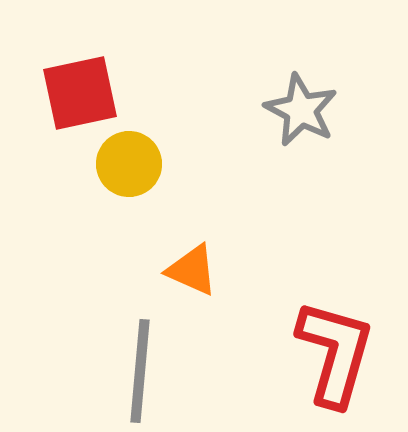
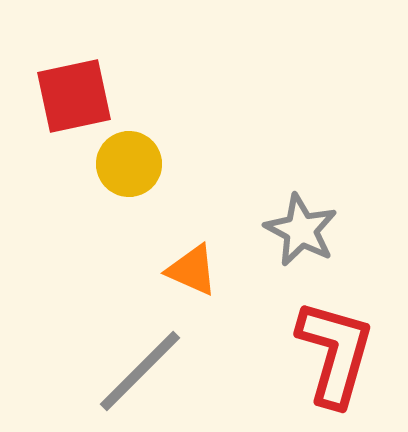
red square: moved 6 px left, 3 px down
gray star: moved 120 px down
gray line: rotated 40 degrees clockwise
